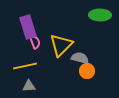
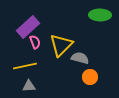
purple rectangle: rotated 65 degrees clockwise
orange circle: moved 3 px right, 6 px down
